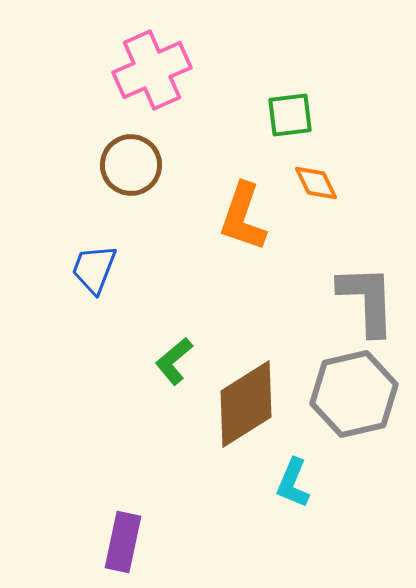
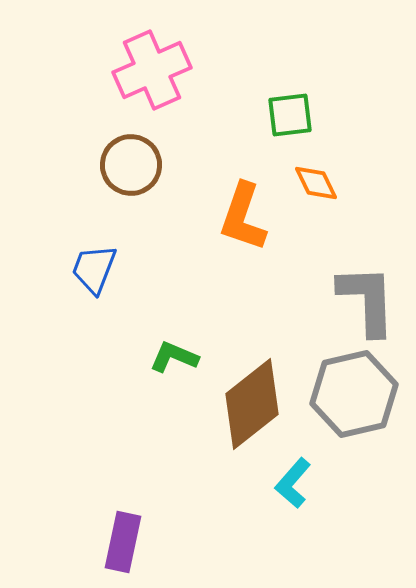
green L-shape: moved 4 px up; rotated 63 degrees clockwise
brown diamond: moved 6 px right; rotated 6 degrees counterclockwise
cyan L-shape: rotated 18 degrees clockwise
